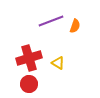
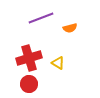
purple line: moved 10 px left, 3 px up
orange semicircle: moved 5 px left, 2 px down; rotated 56 degrees clockwise
